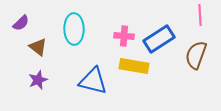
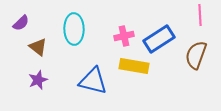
pink cross: rotated 18 degrees counterclockwise
